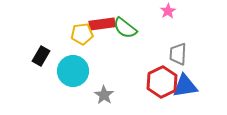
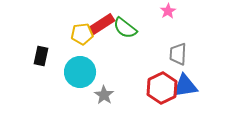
red rectangle: rotated 25 degrees counterclockwise
black rectangle: rotated 18 degrees counterclockwise
cyan circle: moved 7 px right, 1 px down
red hexagon: moved 6 px down
